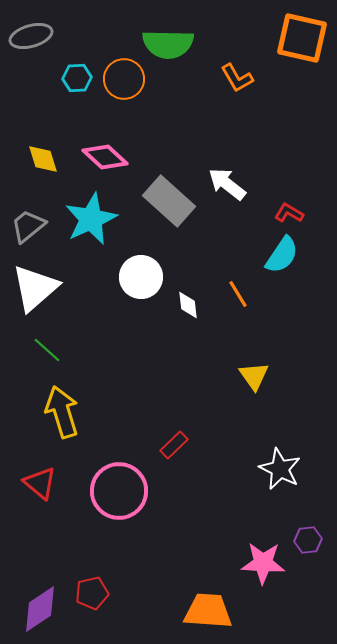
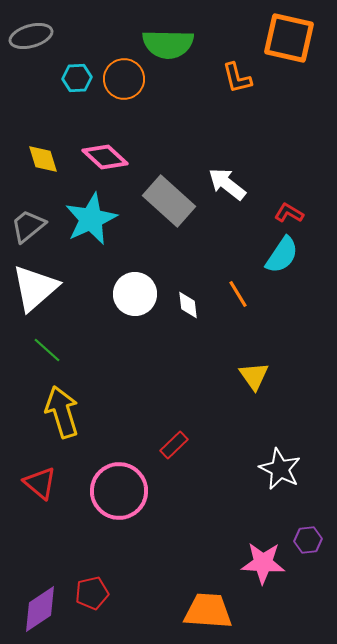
orange square: moved 13 px left
orange L-shape: rotated 16 degrees clockwise
white circle: moved 6 px left, 17 px down
